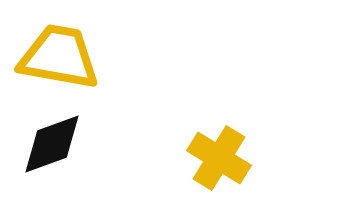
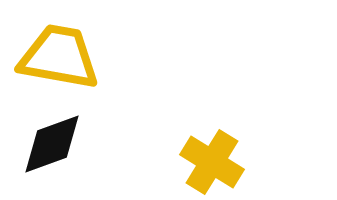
yellow cross: moved 7 px left, 4 px down
